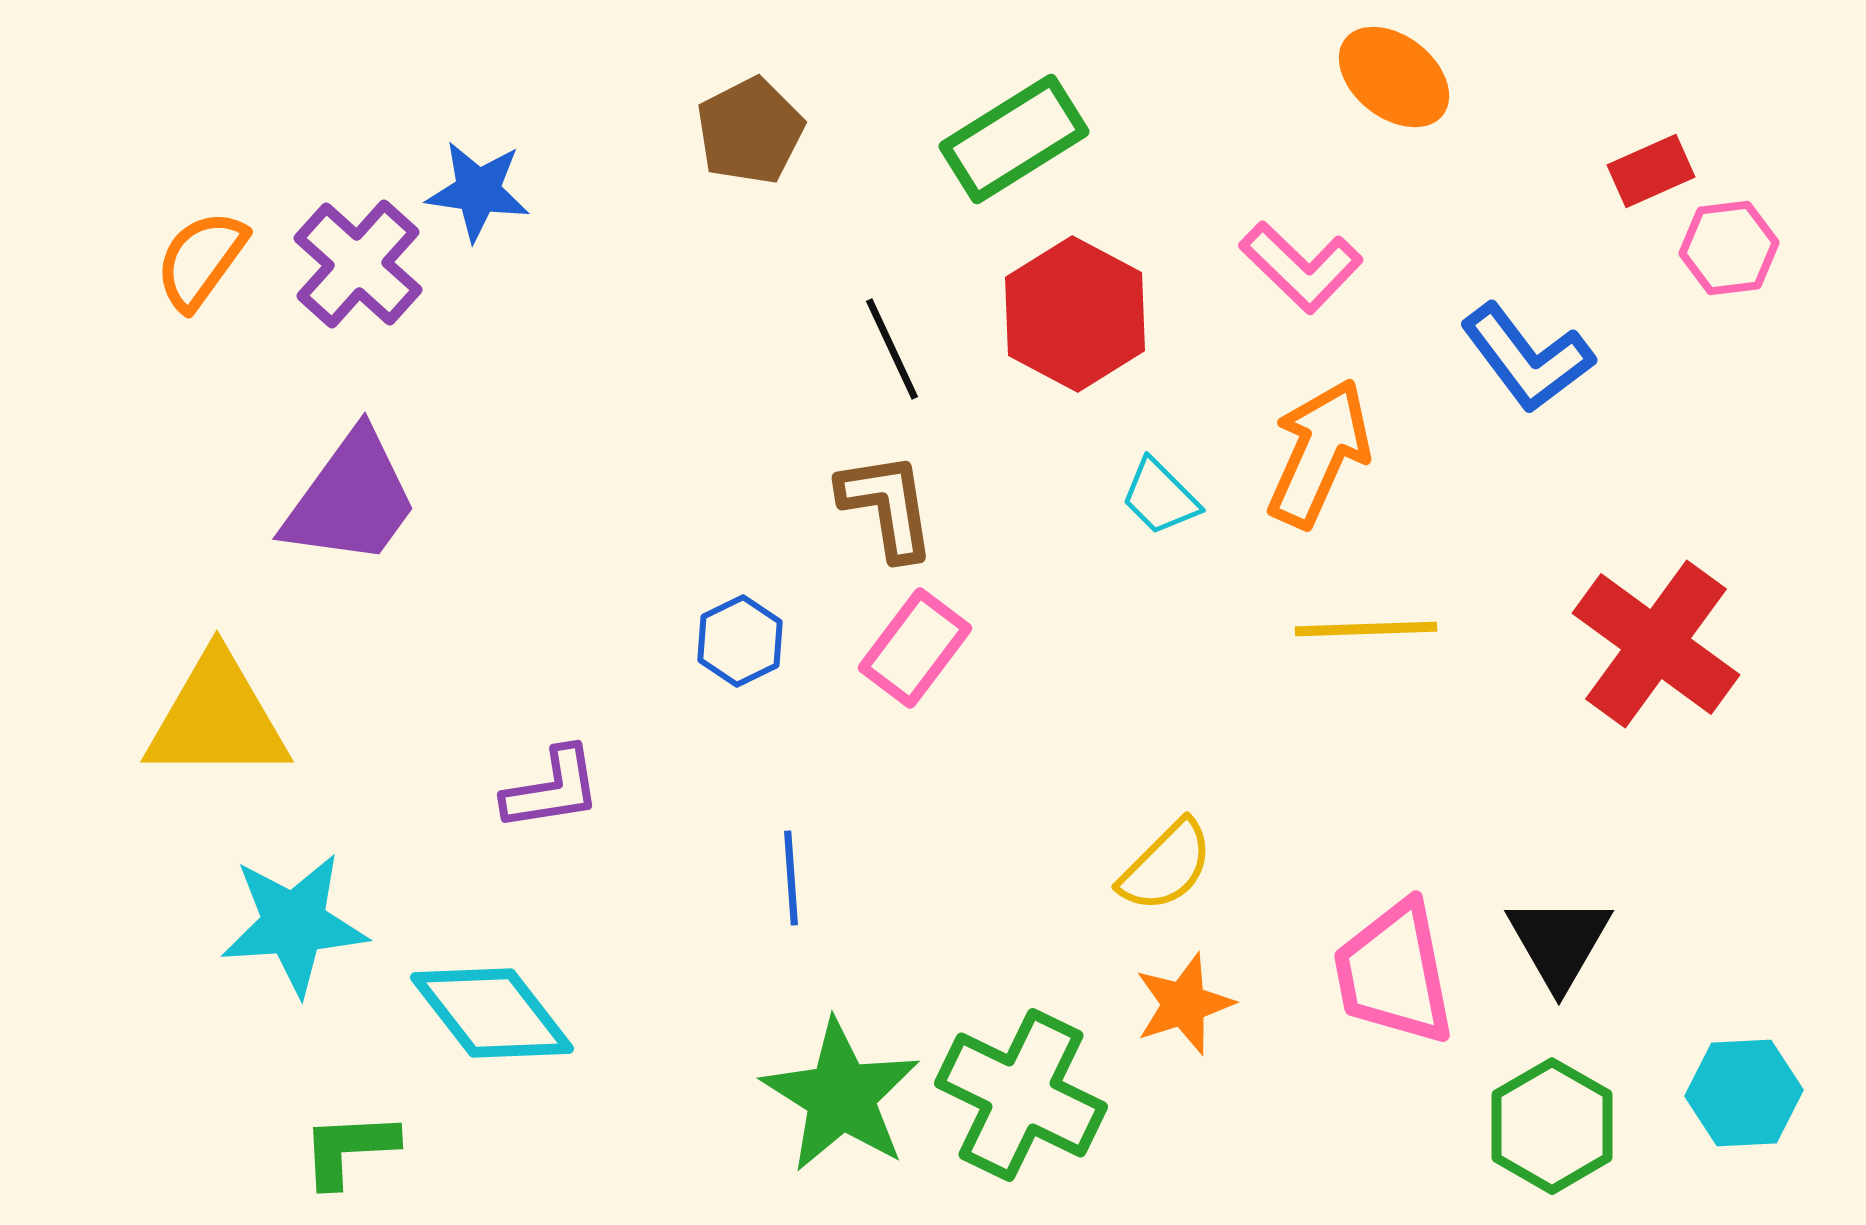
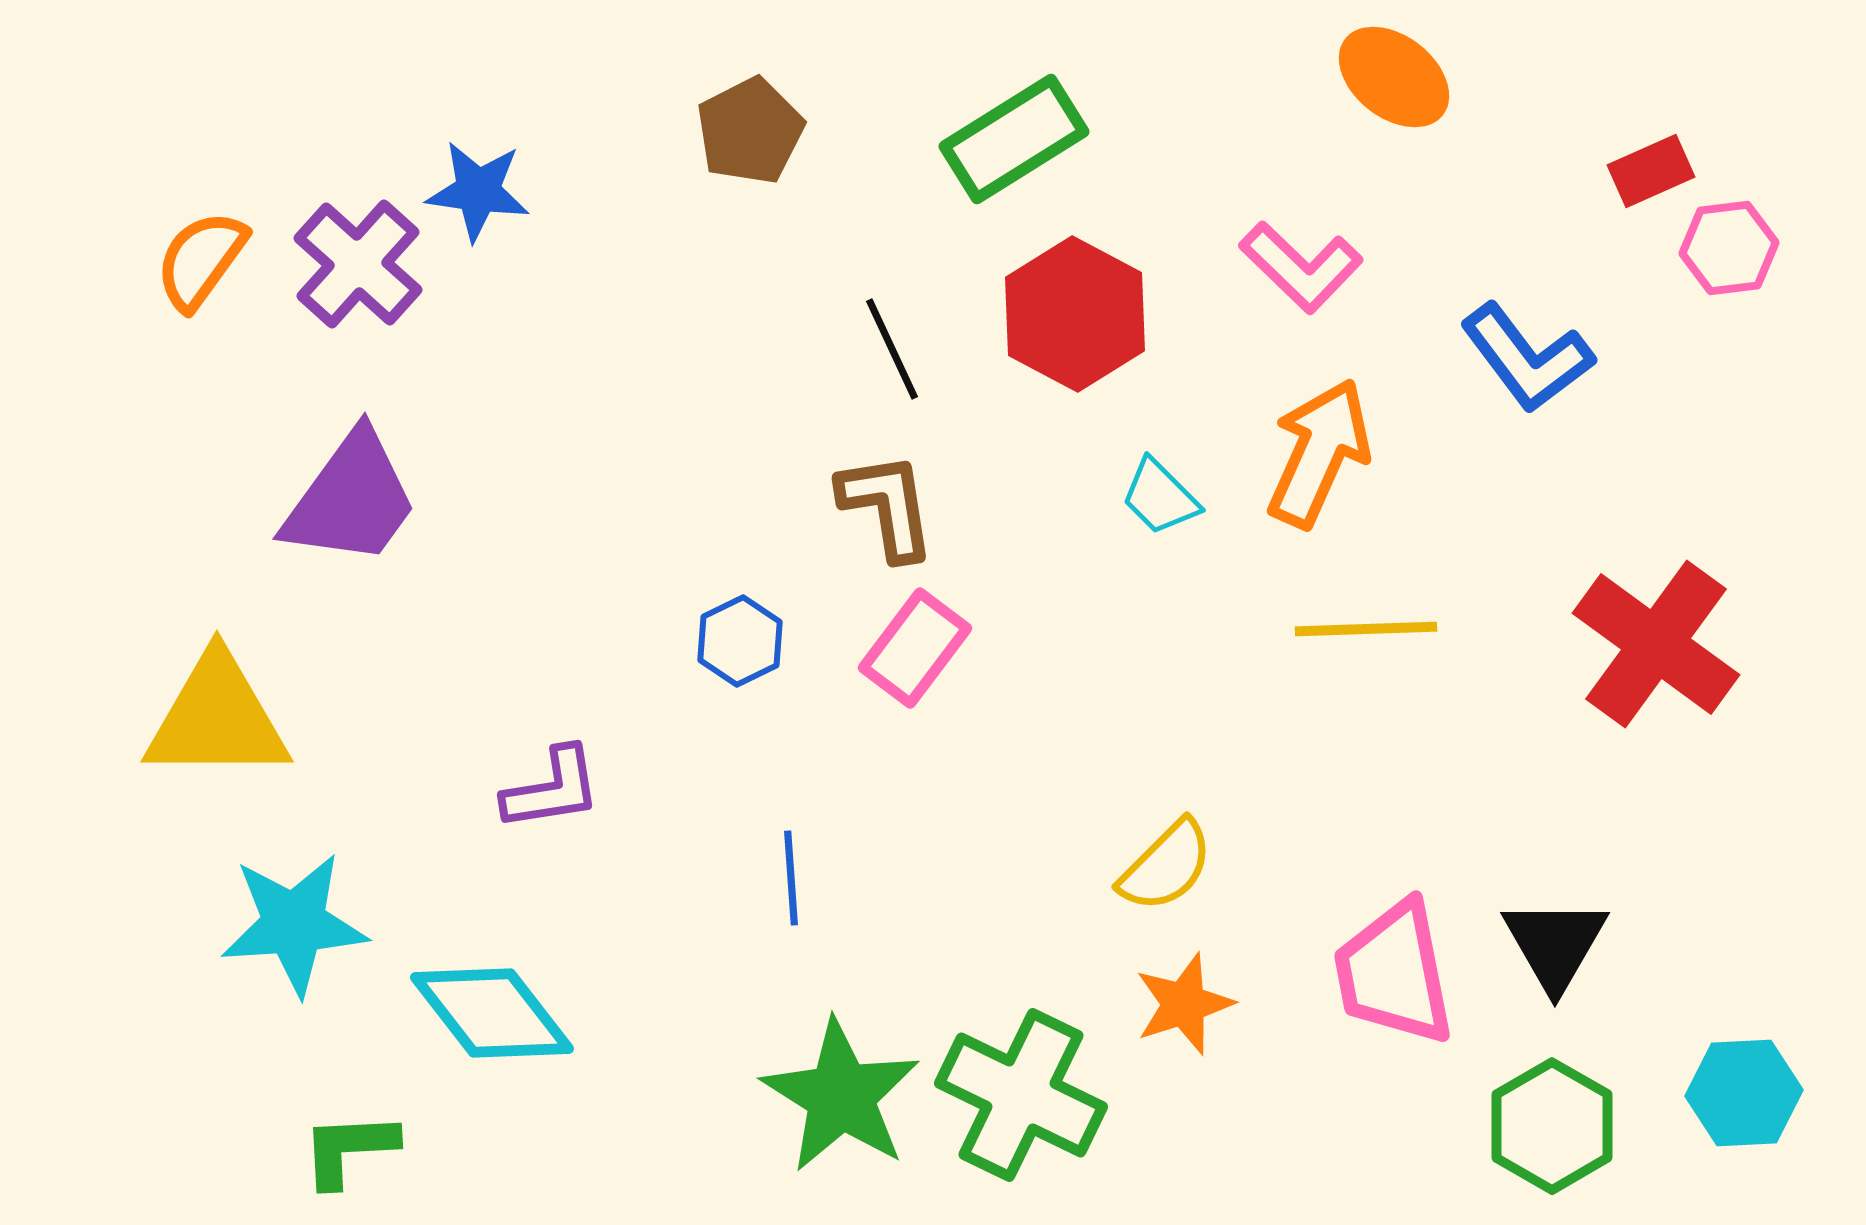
black triangle: moved 4 px left, 2 px down
